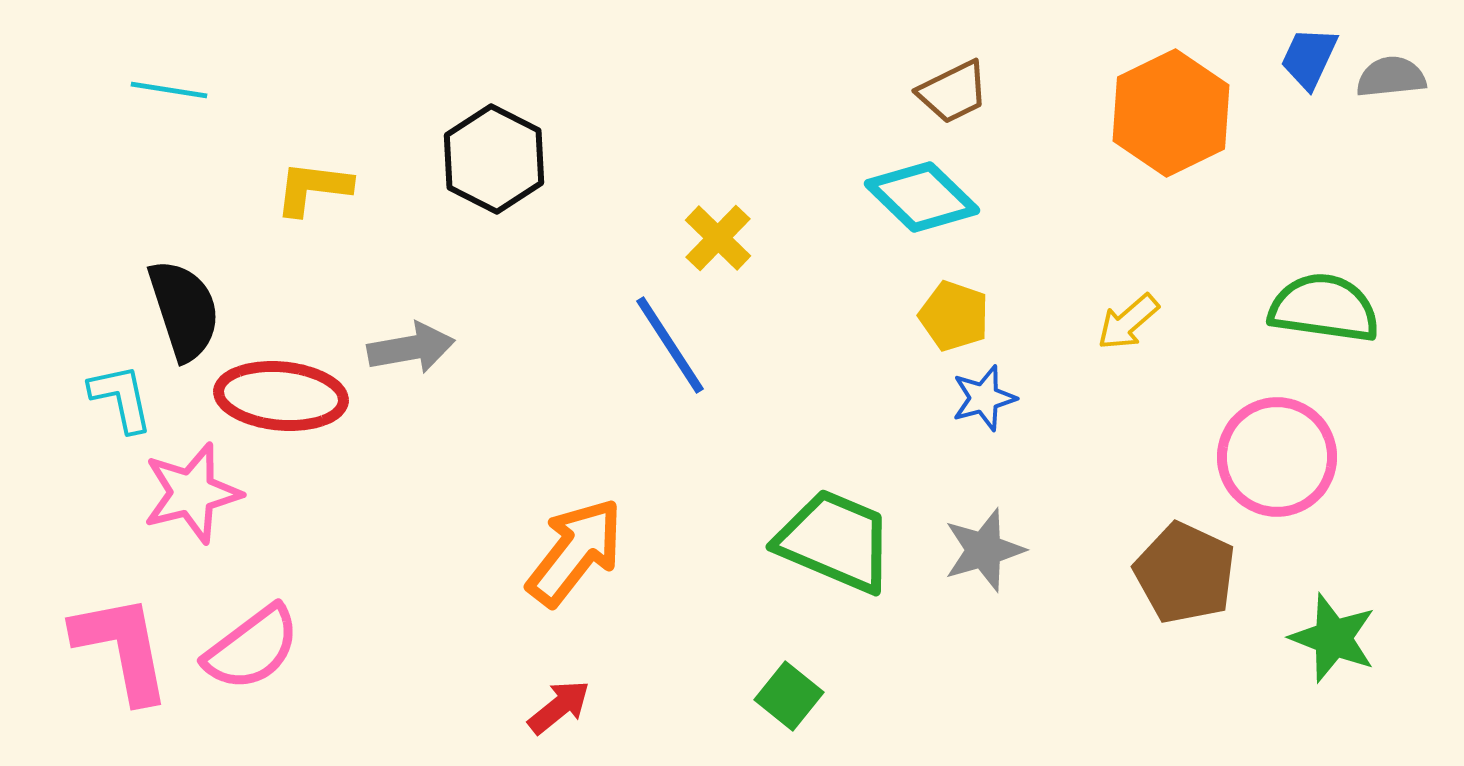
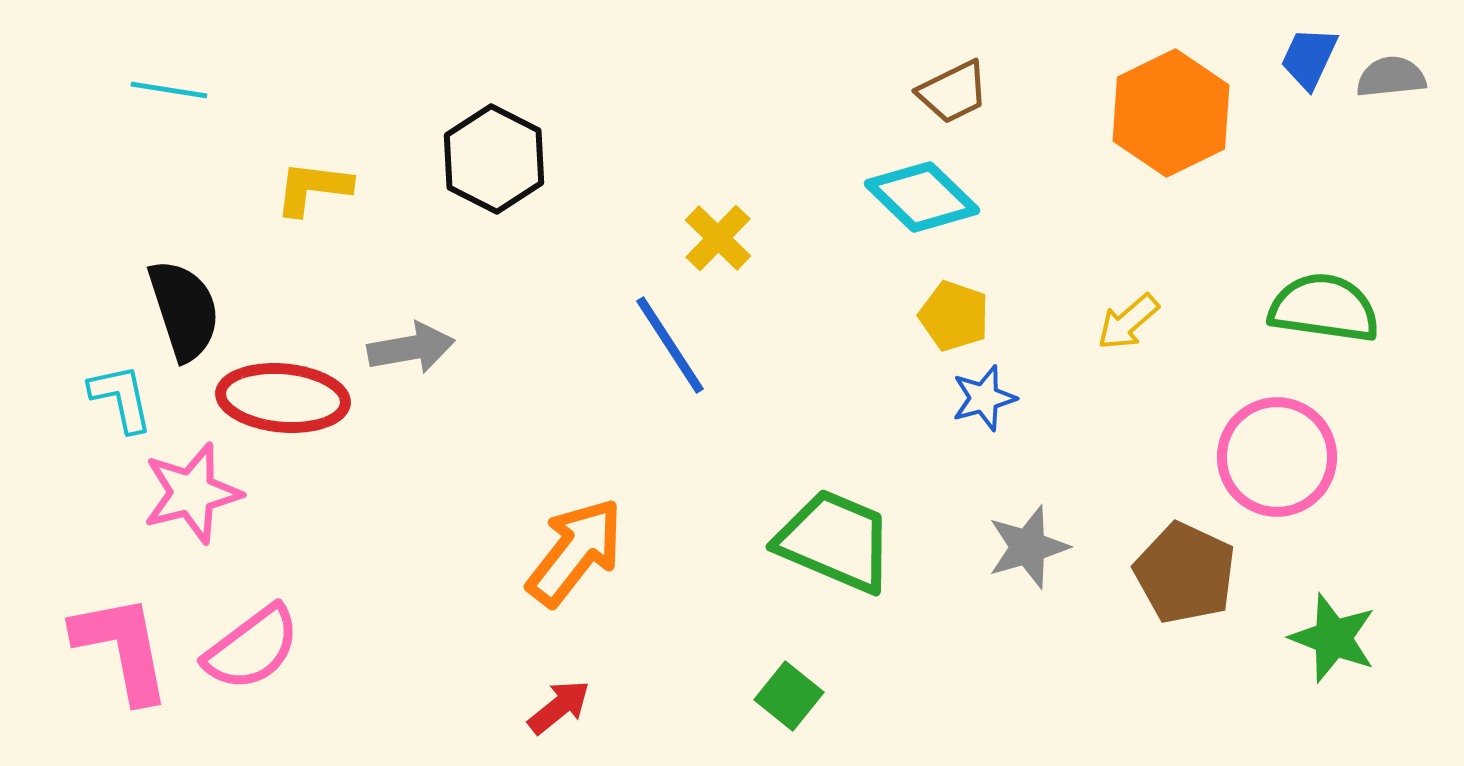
red ellipse: moved 2 px right, 2 px down
gray star: moved 44 px right, 3 px up
